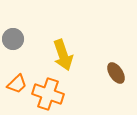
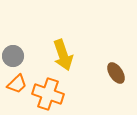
gray circle: moved 17 px down
